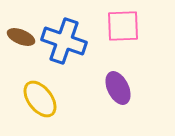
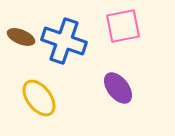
pink square: rotated 9 degrees counterclockwise
purple ellipse: rotated 12 degrees counterclockwise
yellow ellipse: moved 1 px left, 1 px up
